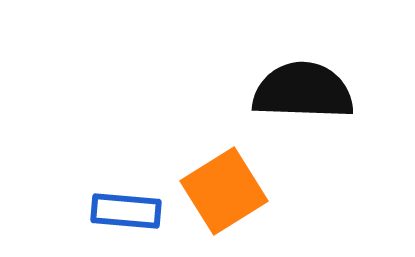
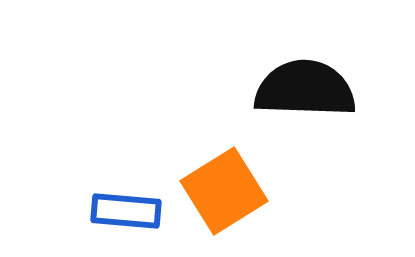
black semicircle: moved 2 px right, 2 px up
